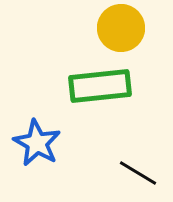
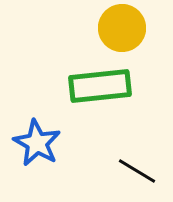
yellow circle: moved 1 px right
black line: moved 1 px left, 2 px up
